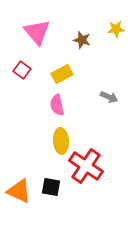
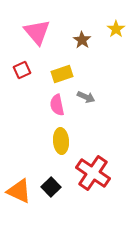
yellow star: rotated 30 degrees counterclockwise
brown star: rotated 18 degrees clockwise
red square: rotated 30 degrees clockwise
yellow rectangle: rotated 10 degrees clockwise
gray arrow: moved 23 px left
red cross: moved 7 px right, 7 px down
black square: rotated 36 degrees clockwise
